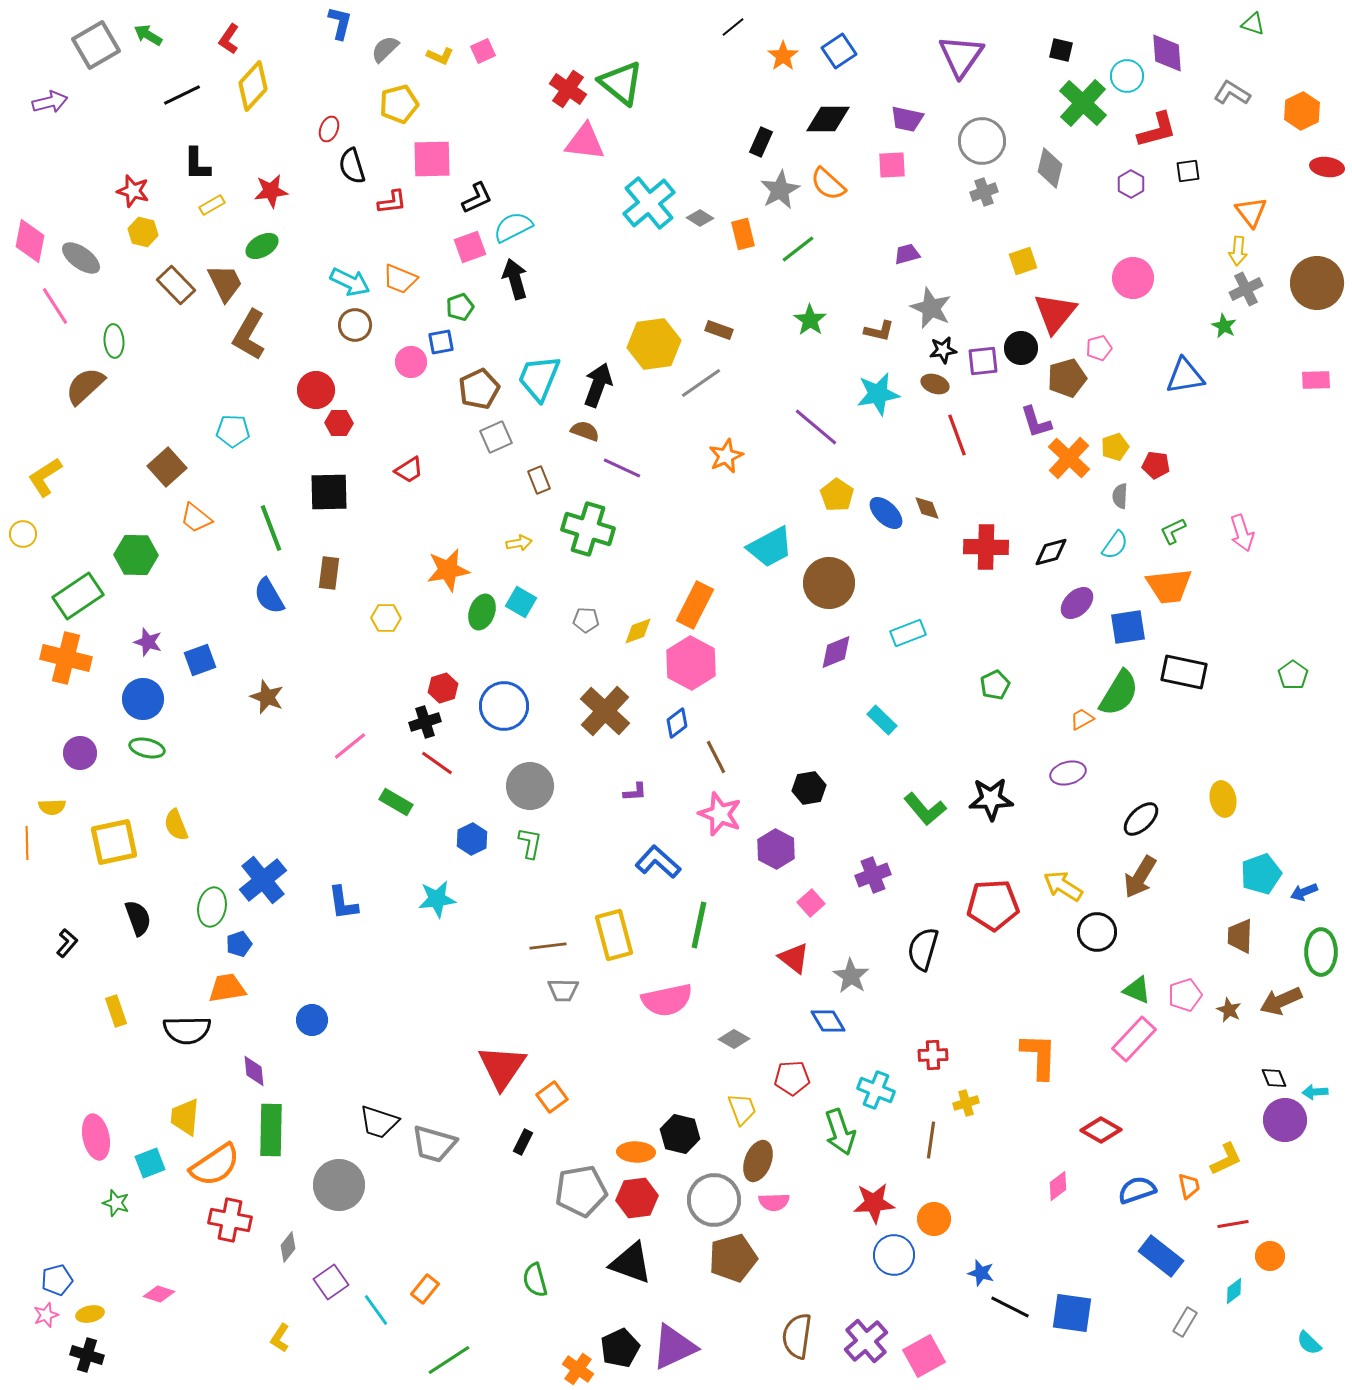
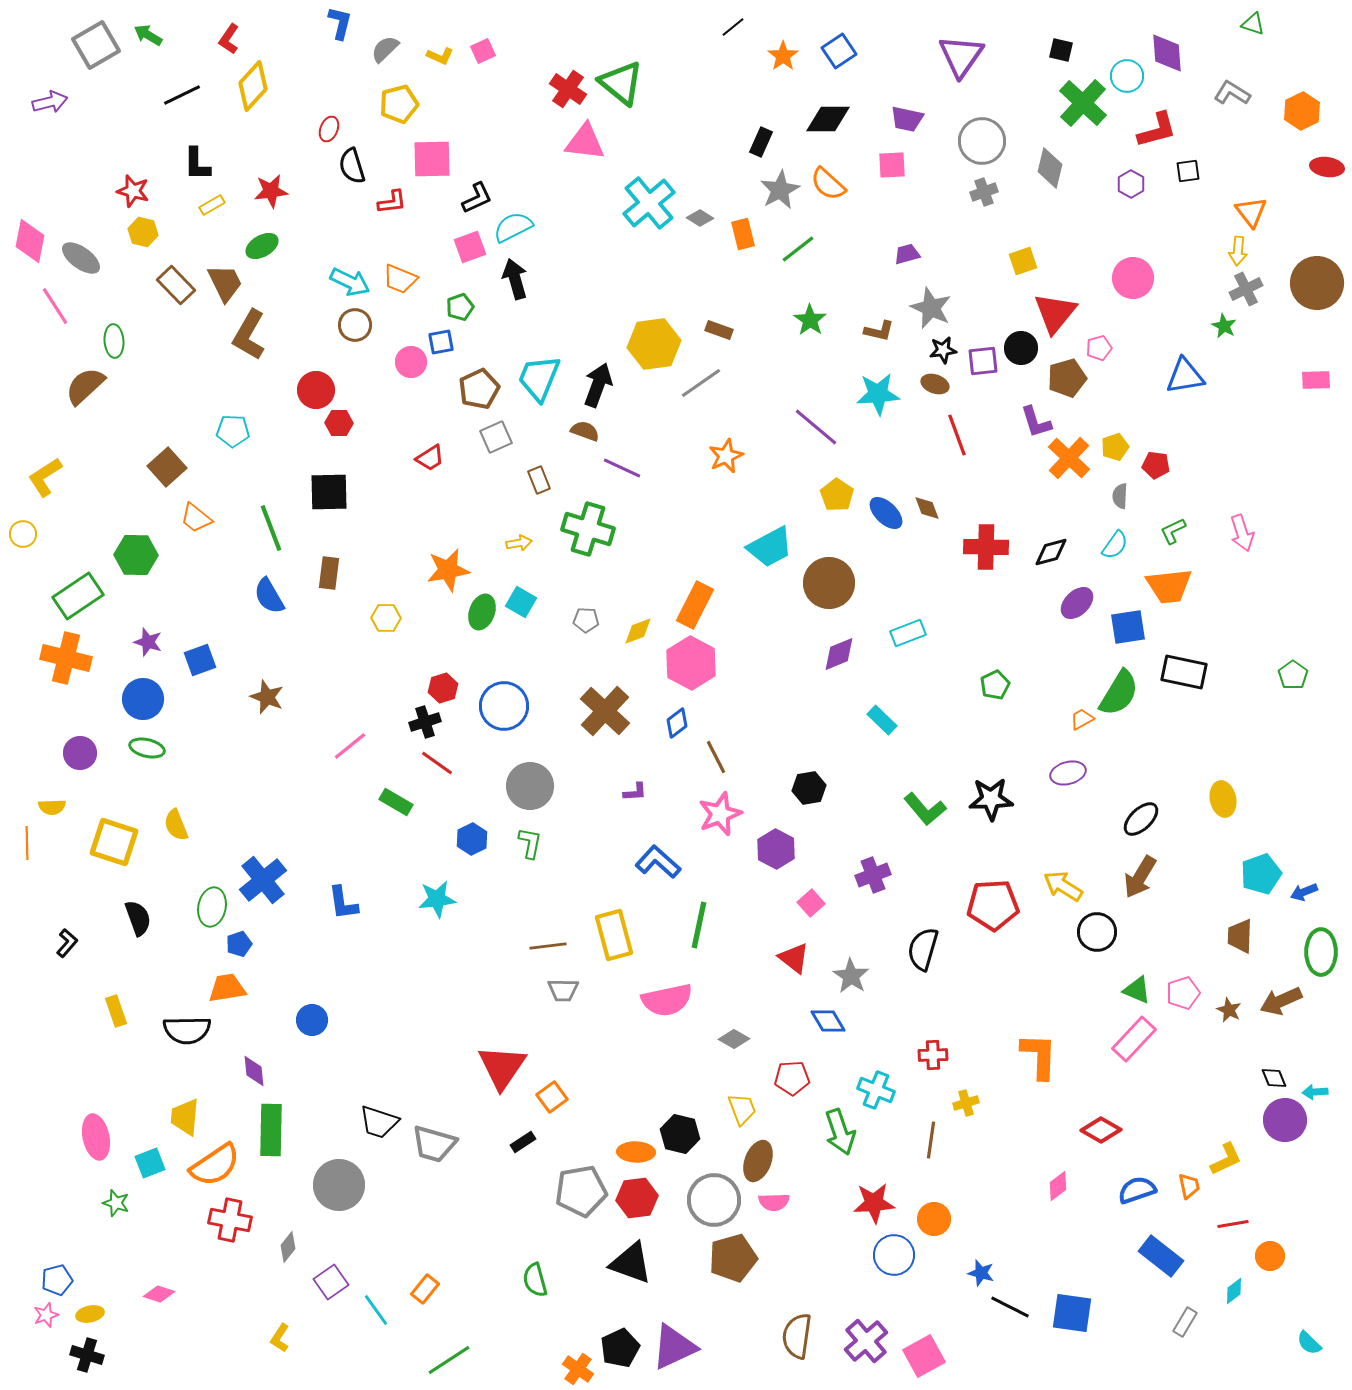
cyan star at (878, 394): rotated 6 degrees clockwise
red trapezoid at (409, 470): moved 21 px right, 12 px up
purple diamond at (836, 652): moved 3 px right, 2 px down
pink star at (720, 814): rotated 30 degrees clockwise
yellow square at (114, 842): rotated 30 degrees clockwise
pink pentagon at (1185, 995): moved 2 px left, 2 px up
black rectangle at (523, 1142): rotated 30 degrees clockwise
